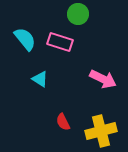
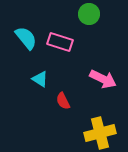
green circle: moved 11 px right
cyan semicircle: moved 1 px right, 1 px up
red semicircle: moved 21 px up
yellow cross: moved 1 px left, 2 px down
